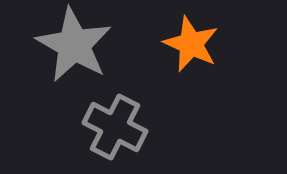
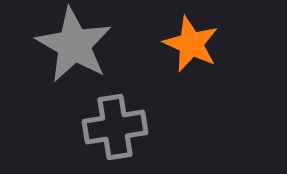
gray cross: rotated 36 degrees counterclockwise
